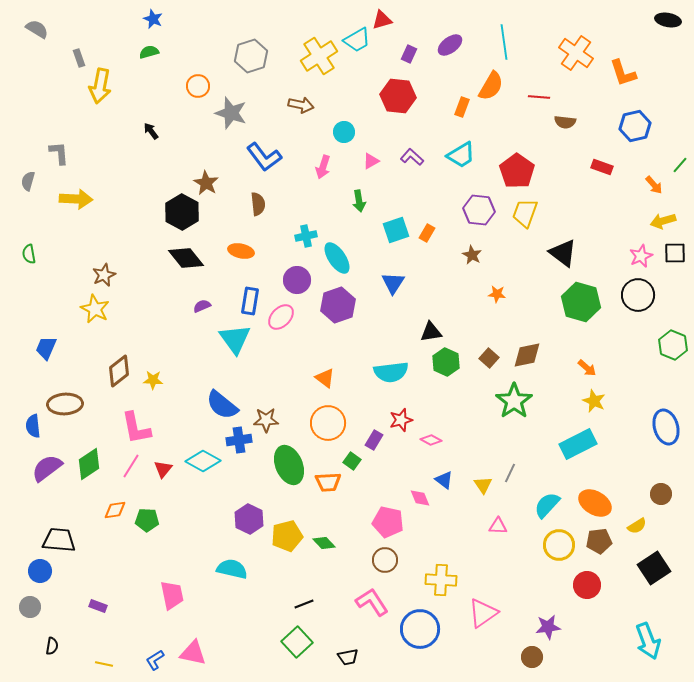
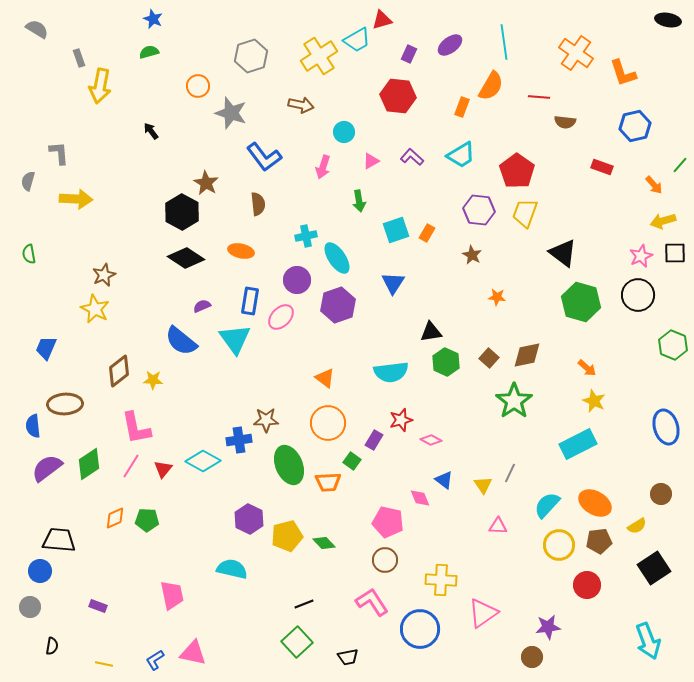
black diamond at (186, 258): rotated 18 degrees counterclockwise
orange star at (497, 294): moved 3 px down
blue semicircle at (222, 405): moved 41 px left, 64 px up
orange diamond at (115, 510): moved 8 px down; rotated 15 degrees counterclockwise
